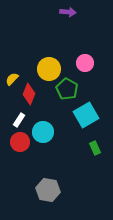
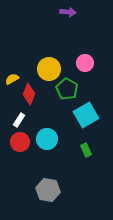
yellow semicircle: rotated 16 degrees clockwise
cyan circle: moved 4 px right, 7 px down
green rectangle: moved 9 px left, 2 px down
